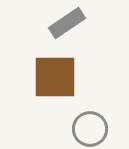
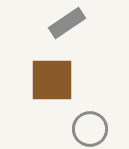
brown square: moved 3 px left, 3 px down
